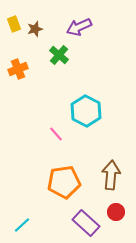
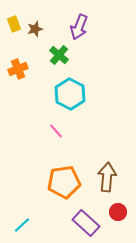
purple arrow: rotated 45 degrees counterclockwise
cyan hexagon: moved 16 px left, 17 px up
pink line: moved 3 px up
brown arrow: moved 4 px left, 2 px down
red circle: moved 2 px right
